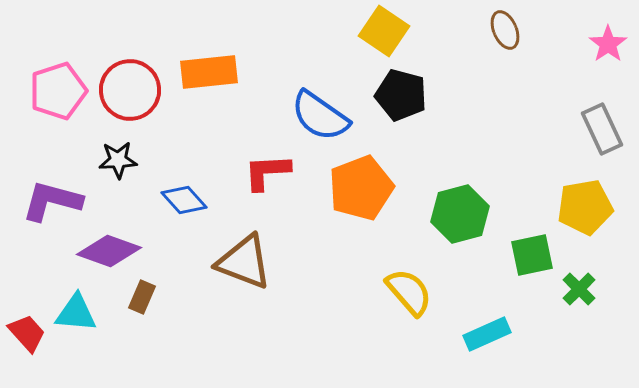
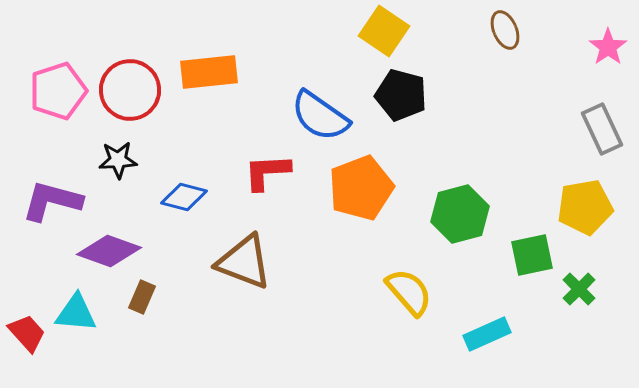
pink star: moved 3 px down
blue diamond: moved 3 px up; rotated 33 degrees counterclockwise
